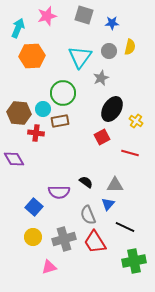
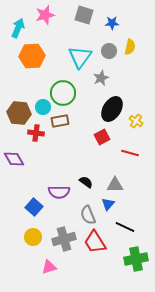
pink star: moved 2 px left, 1 px up
cyan circle: moved 2 px up
green cross: moved 2 px right, 2 px up
